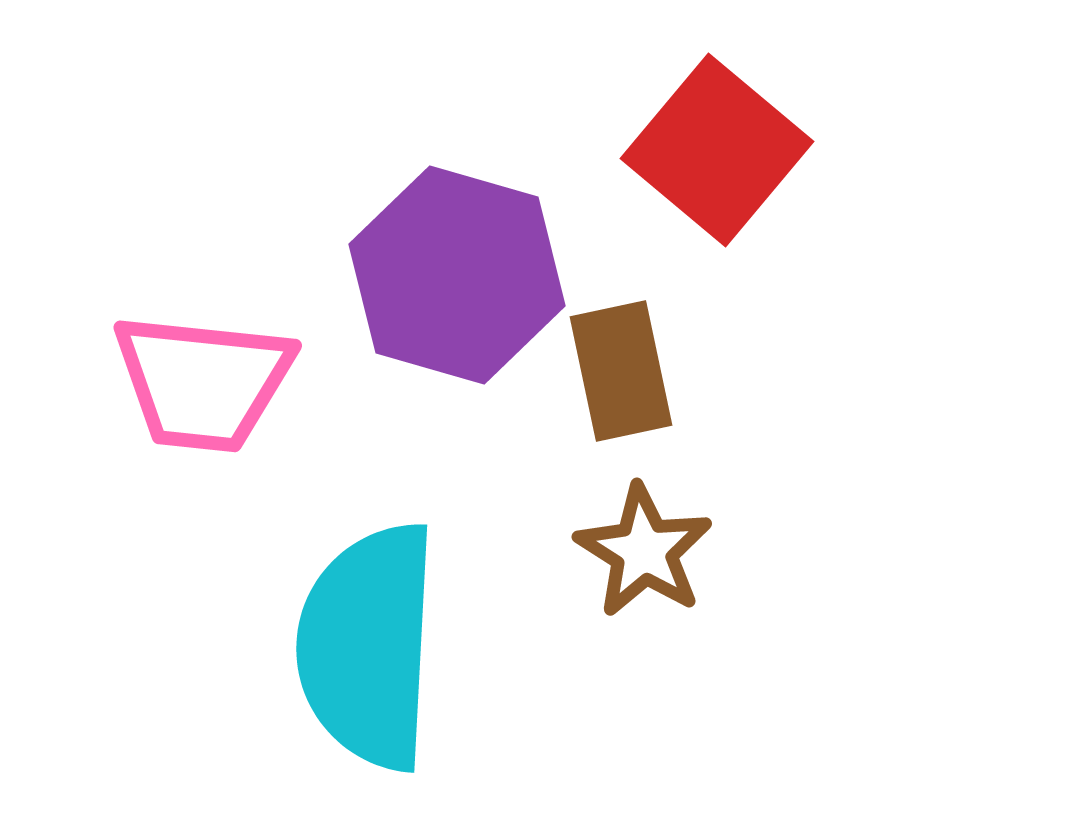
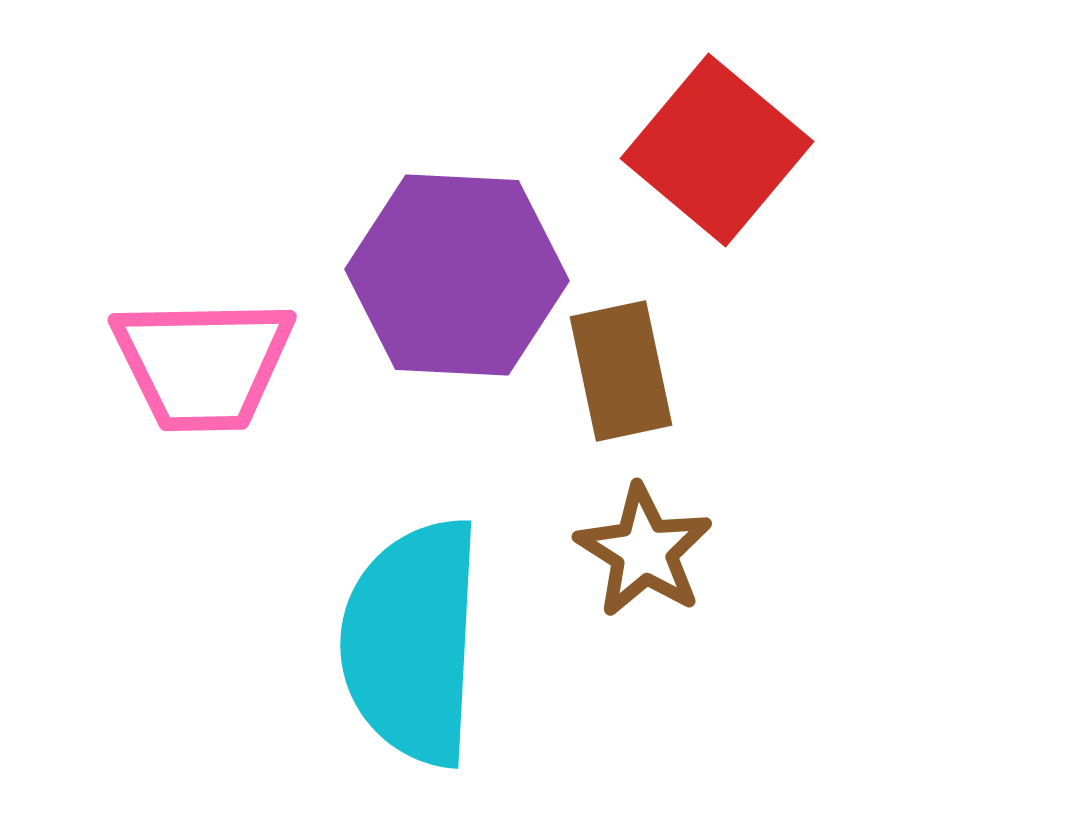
purple hexagon: rotated 13 degrees counterclockwise
pink trapezoid: moved 18 px up; rotated 7 degrees counterclockwise
cyan semicircle: moved 44 px right, 4 px up
